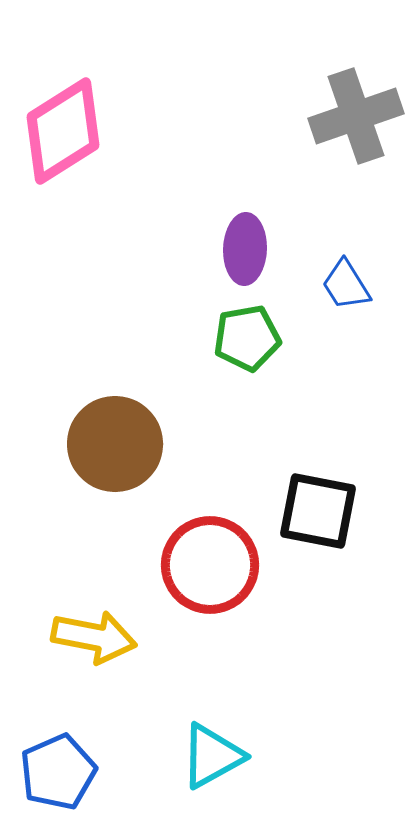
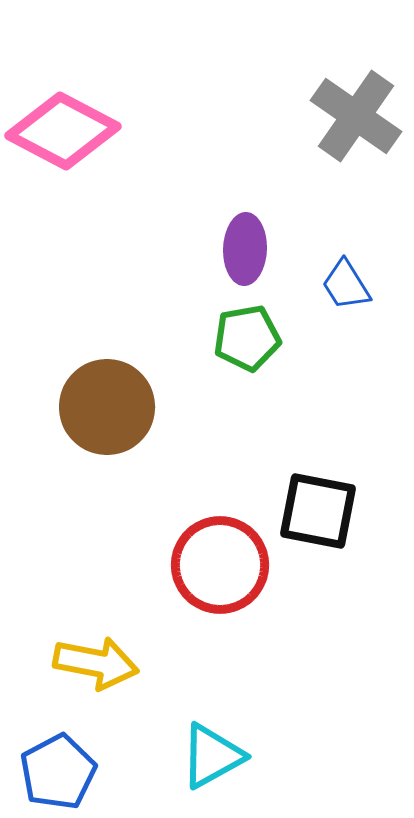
gray cross: rotated 36 degrees counterclockwise
pink diamond: rotated 60 degrees clockwise
brown circle: moved 8 px left, 37 px up
red circle: moved 10 px right
yellow arrow: moved 2 px right, 26 px down
blue pentagon: rotated 4 degrees counterclockwise
